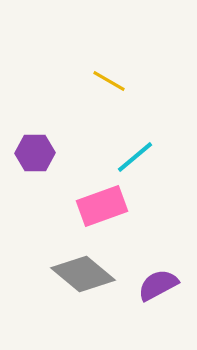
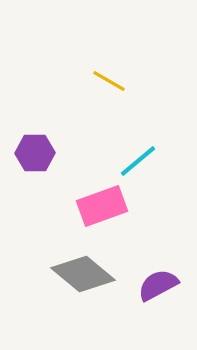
cyan line: moved 3 px right, 4 px down
